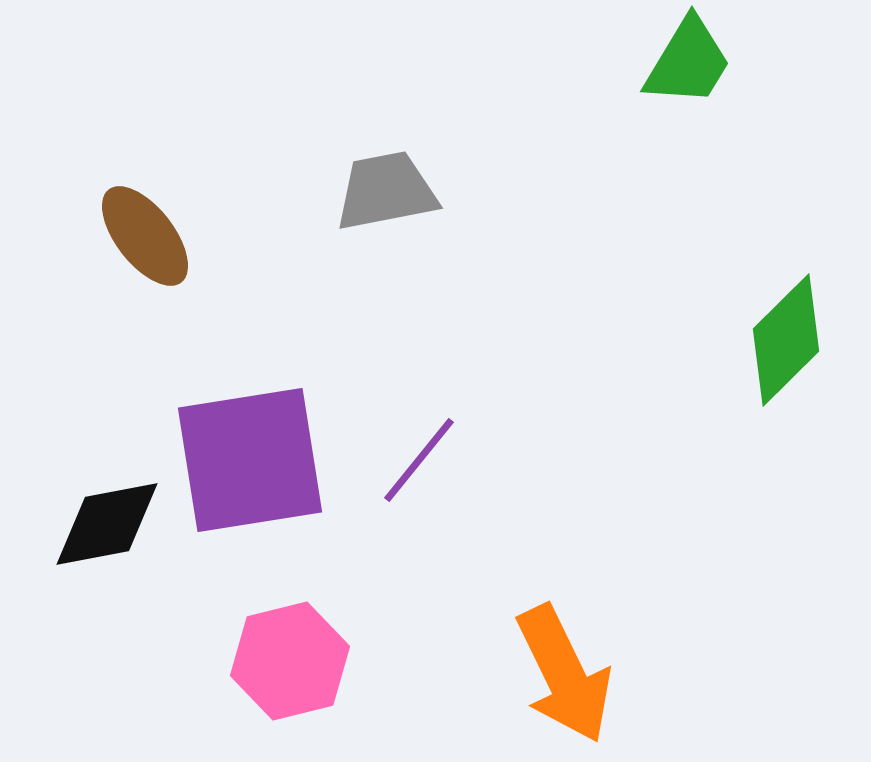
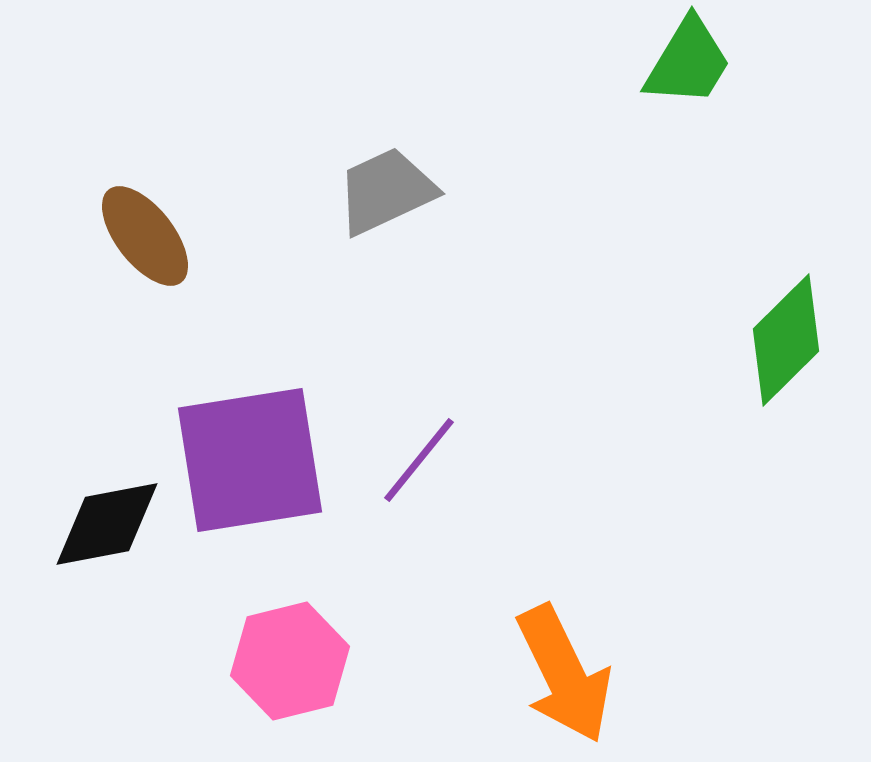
gray trapezoid: rotated 14 degrees counterclockwise
